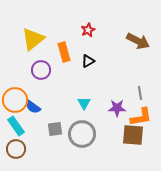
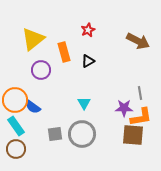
purple star: moved 7 px right
gray square: moved 5 px down
